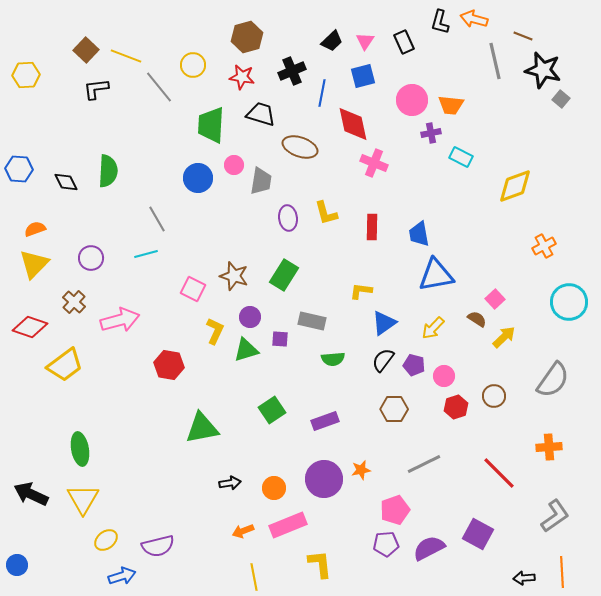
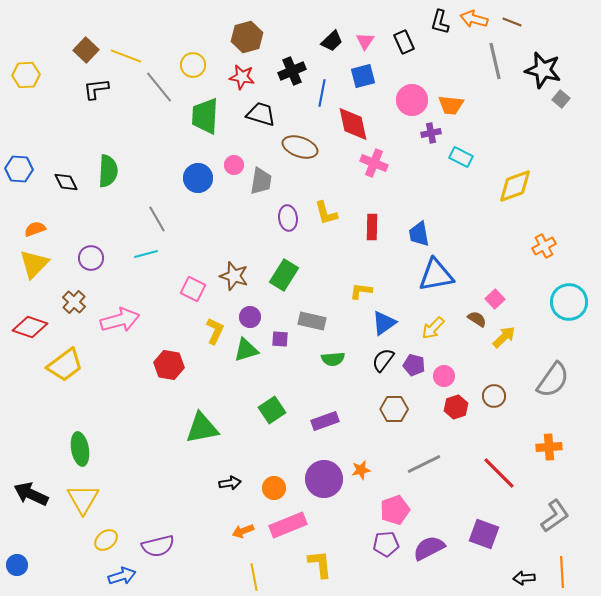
brown line at (523, 36): moved 11 px left, 14 px up
green trapezoid at (211, 125): moved 6 px left, 9 px up
purple square at (478, 534): moved 6 px right; rotated 8 degrees counterclockwise
